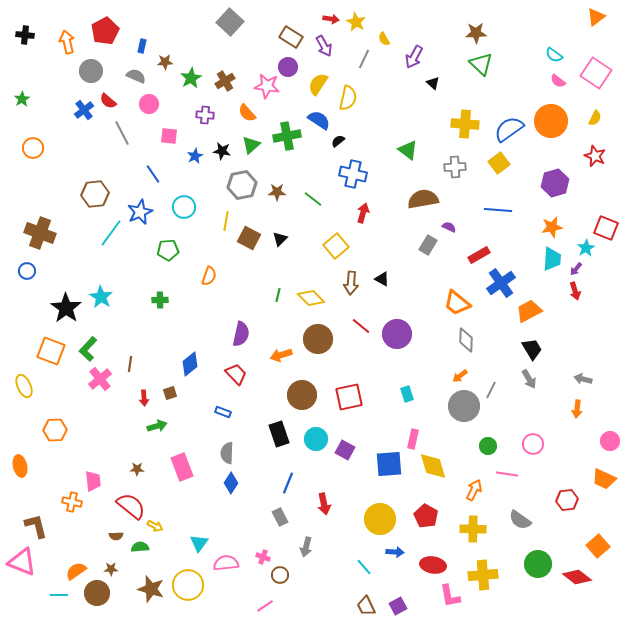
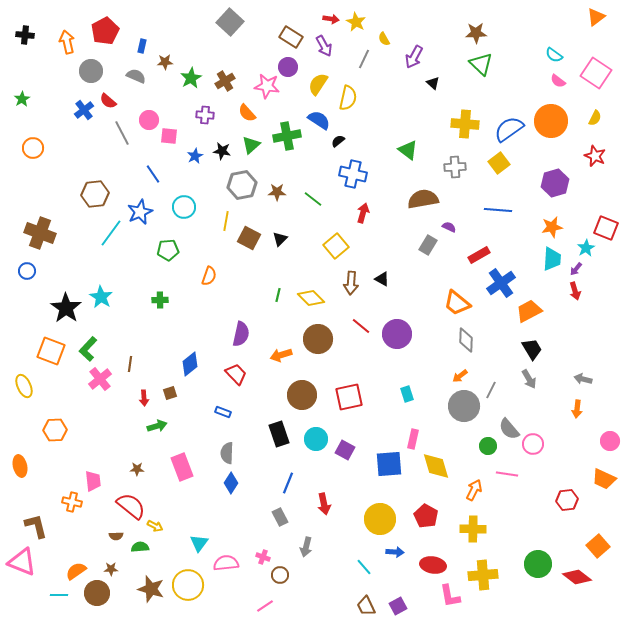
pink circle at (149, 104): moved 16 px down
yellow diamond at (433, 466): moved 3 px right
gray semicircle at (520, 520): moved 11 px left, 91 px up; rotated 15 degrees clockwise
